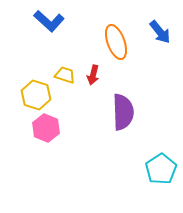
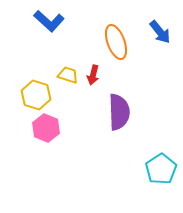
yellow trapezoid: moved 3 px right
purple semicircle: moved 4 px left
